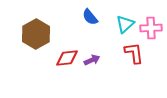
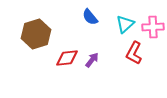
pink cross: moved 2 px right, 1 px up
brown hexagon: rotated 12 degrees clockwise
red L-shape: rotated 145 degrees counterclockwise
purple arrow: rotated 28 degrees counterclockwise
